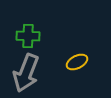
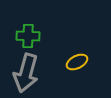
gray arrow: rotated 6 degrees counterclockwise
